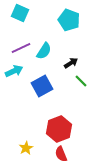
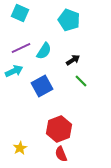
black arrow: moved 2 px right, 3 px up
yellow star: moved 6 px left
